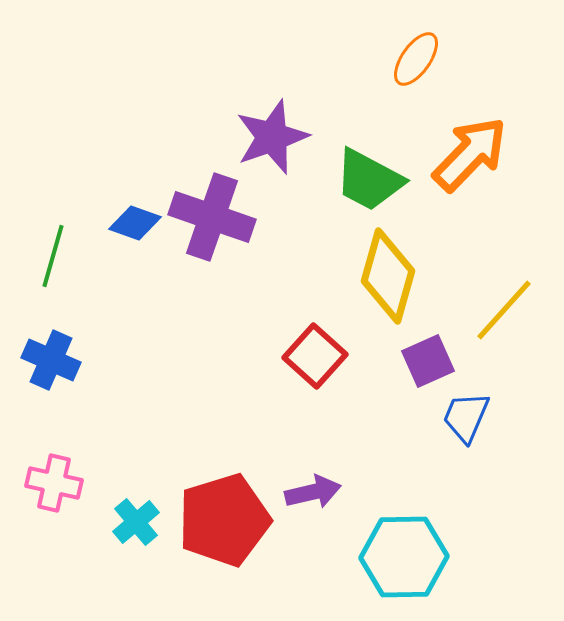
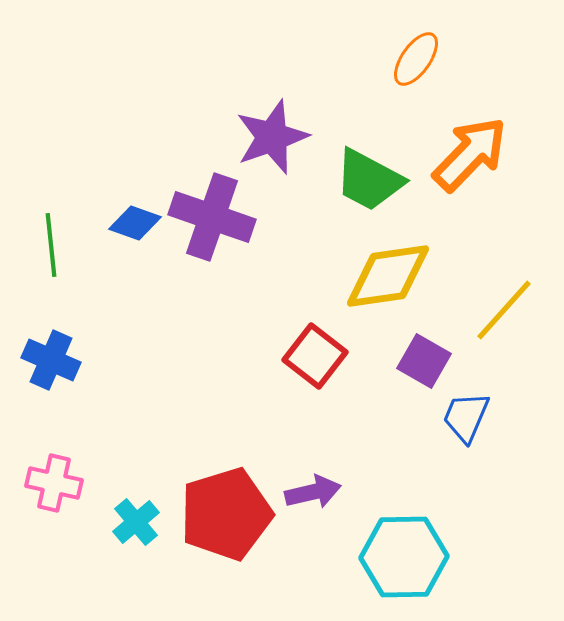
green line: moved 2 px left, 11 px up; rotated 22 degrees counterclockwise
yellow diamond: rotated 66 degrees clockwise
red square: rotated 4 degrees counterclockwise
purple square: moved 4 px left; rotated 36 degrees counterclockwise
red pentagon: moved 2 px right, 6 px up
